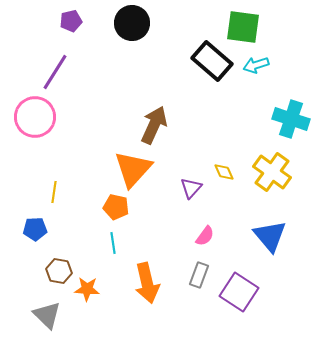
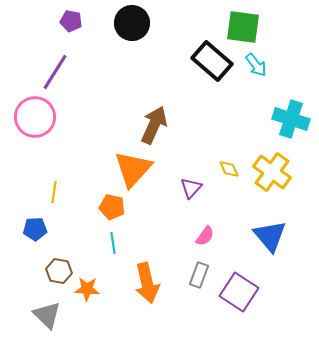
purple pentagon: rotated 25 degrees clockwise
cyan arrow: rotated 110 degrees counterclockwise
yellow diamond: moved 5 px right, 3 px up
orange pentagon: moved 4 px left
